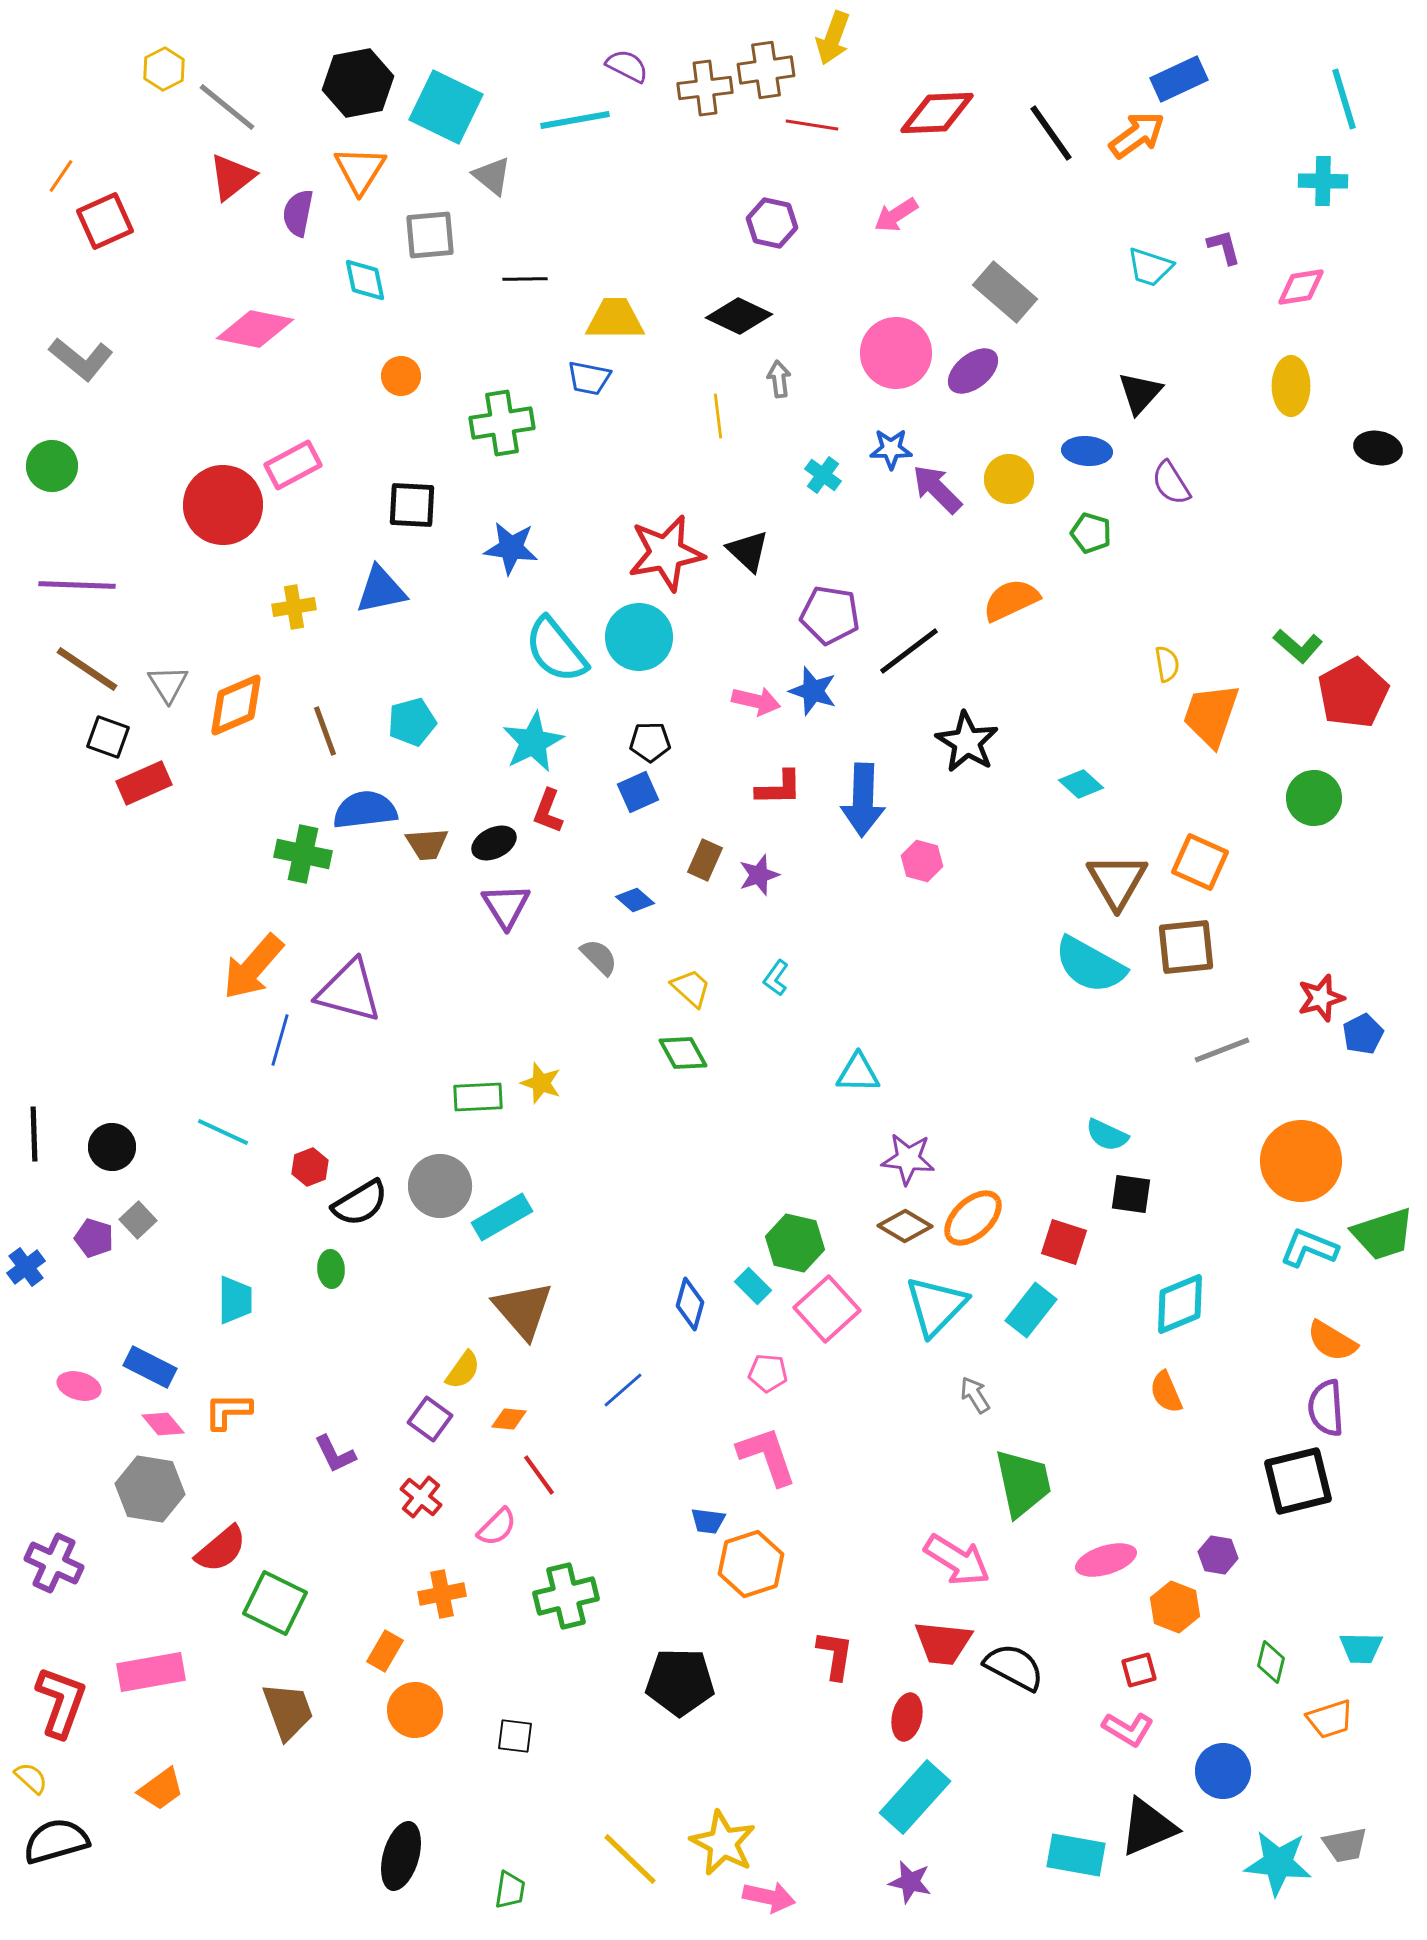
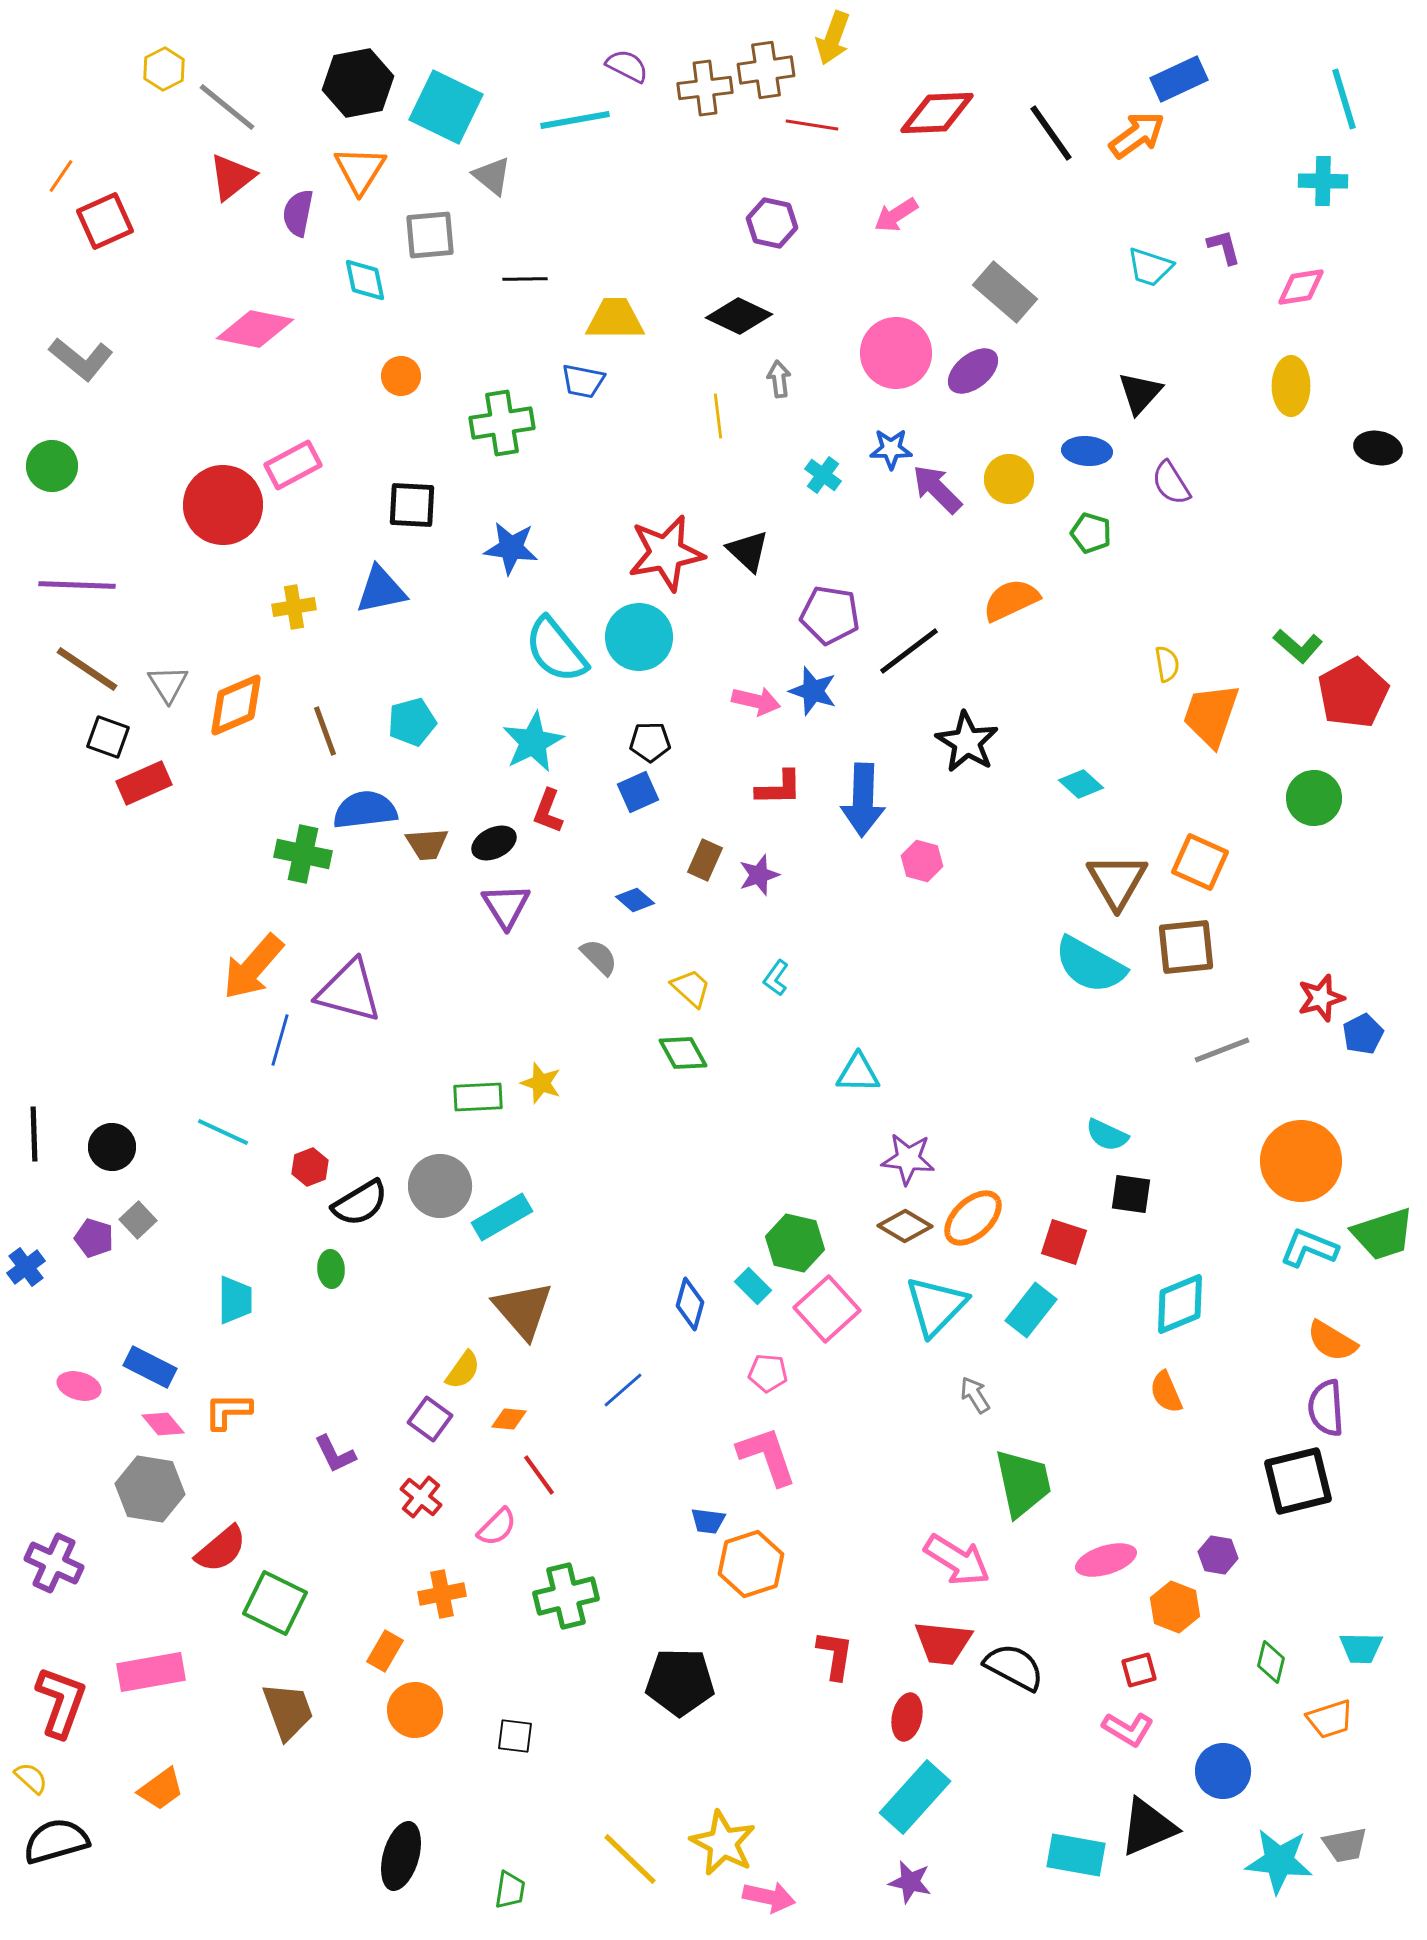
blue trapezoid at (589, 378): moved 6 px left, 3 px down
cyan star at (1278, 1863): moved 1 px right, 2 px up
